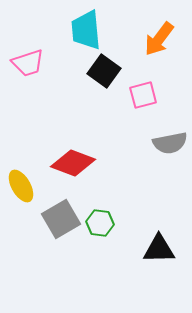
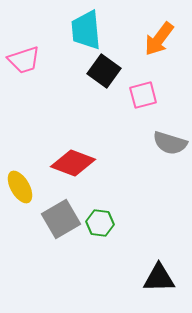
pink trapezoid: moved 4 px left, 3 px up
gray semicircle: rotated 28 degrees clockwise
yellow ellipse: moved 1 px left, 1 px down
black triangle: moved 29 px down
